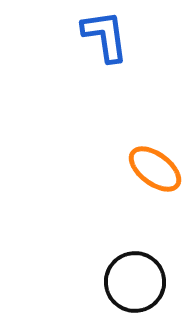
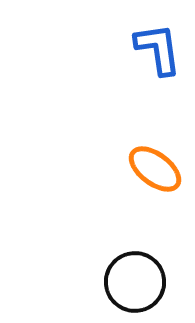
blue L-shape: moved 53 px right, 13 px down
